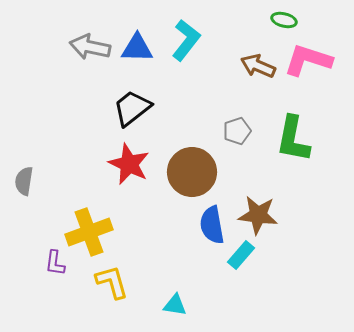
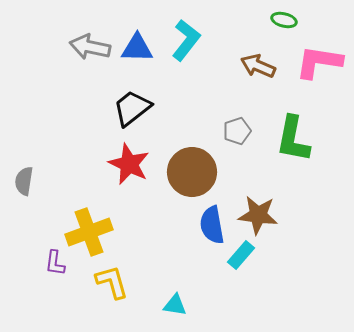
pink L-shape: moved 11 px right, 2 px down; rotated 9 degrees counterclockwise
